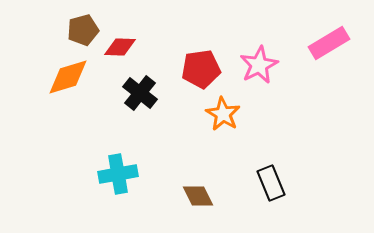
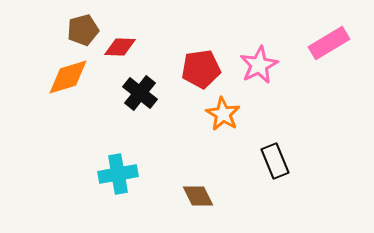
black rectangle: moved 4 px right, 22 px up
